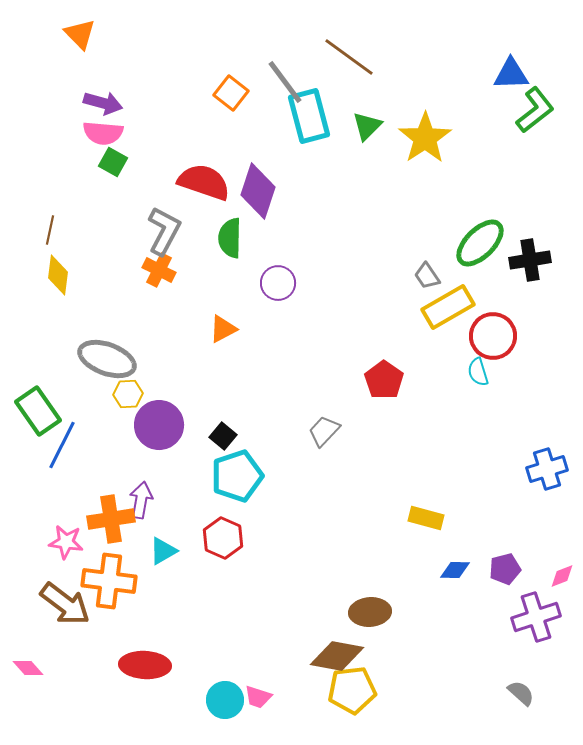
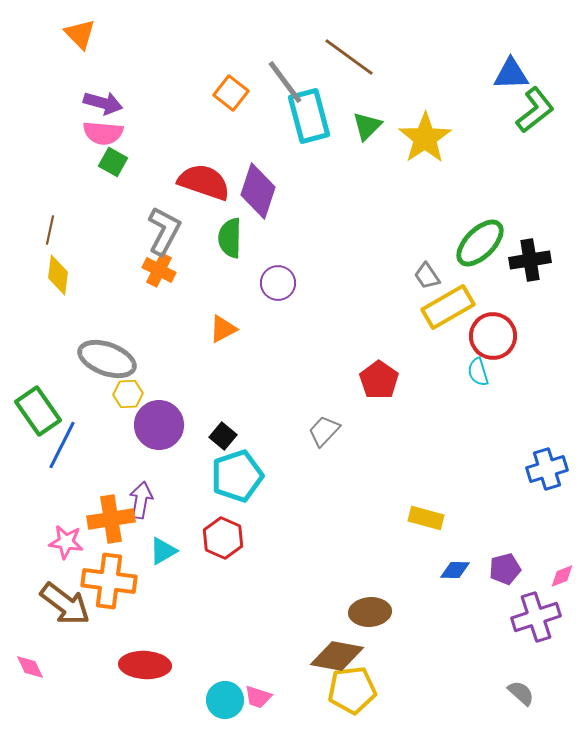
red pentagon at (384, 380): moved 5 px left
pink diamond at (28, 668): moved 2 px right, 1 px up; rotated 16 degrees clockwise
